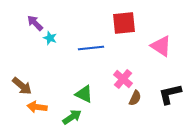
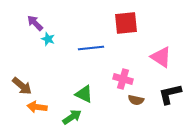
red square: moved 2 px right
cyan star: moved 2 px left, 1 px down
pink triangle: moved 11 px down
pink cross: rotated 24 degrees counterclockwise
brown semicircle: moved 1 px right, 2 px down; rotated 77 degrees clockwise
